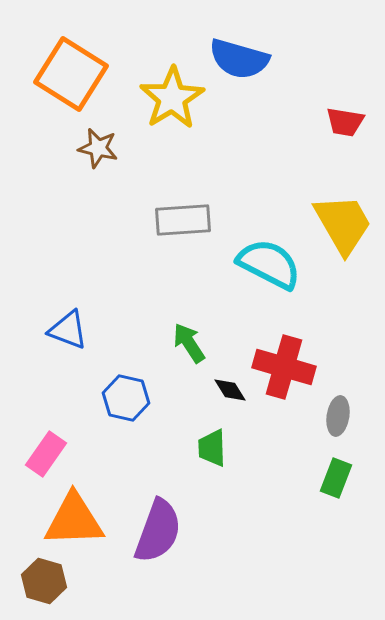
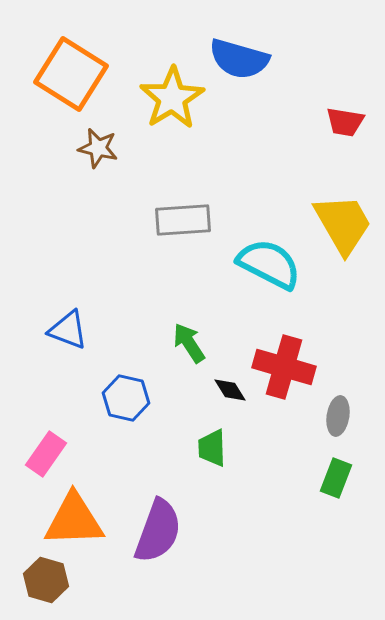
brown hexagon: moved 2 px right, 1 px up
